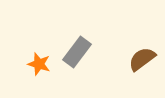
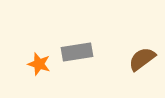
gray rectangle: rotated 44 degrees clockwise
